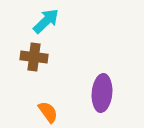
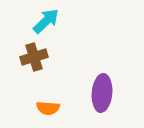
brown cross: rotated 24 degrees counterclockwise
orange semicircle: moved 4 px up; rotated 130 degrees clockwise
